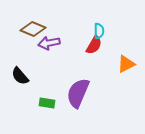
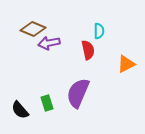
red semicircle: moved 6 px left, 5 px down; rotated 42 degrees counterclockwise
black semicircle: moved 34 px down
green rectangle: rotated 63 degrees clockwise
